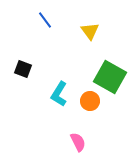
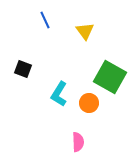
blue line: rotated 12 degrees clockwise
yellow triangle: moved 5 px left
orange circle: moved 1 px left, 2 px down
pink semicircle: rotated 24 degrees clockwise
